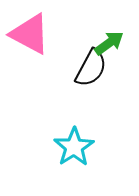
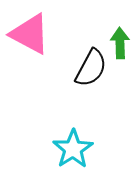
green arrow: moved 11 px right; rotated 56 degrees counterclockwise
cyan star: moved 1 px left, 2 px down
